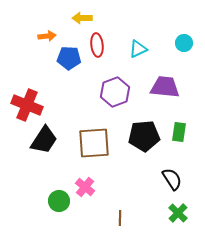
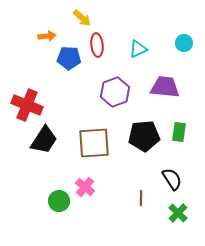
yellow arrow: rotated 138 degrees counterclockwise
brown line: moved 21 px right, 20 px up
